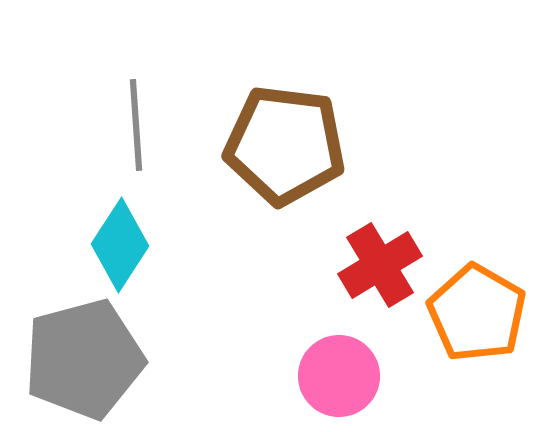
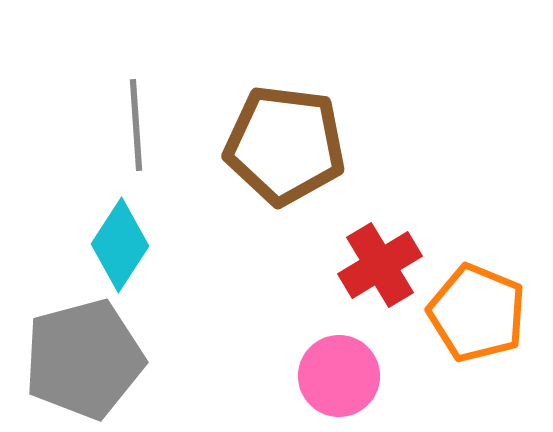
orange pentagon: rotated 8 degrees counterclockwise
